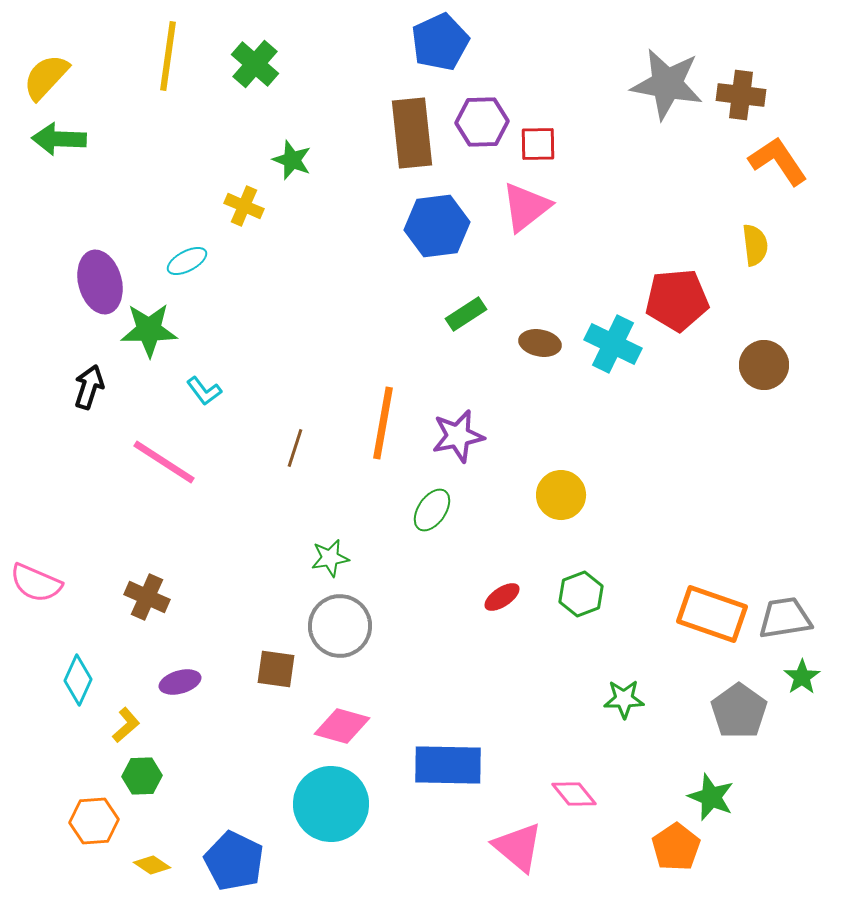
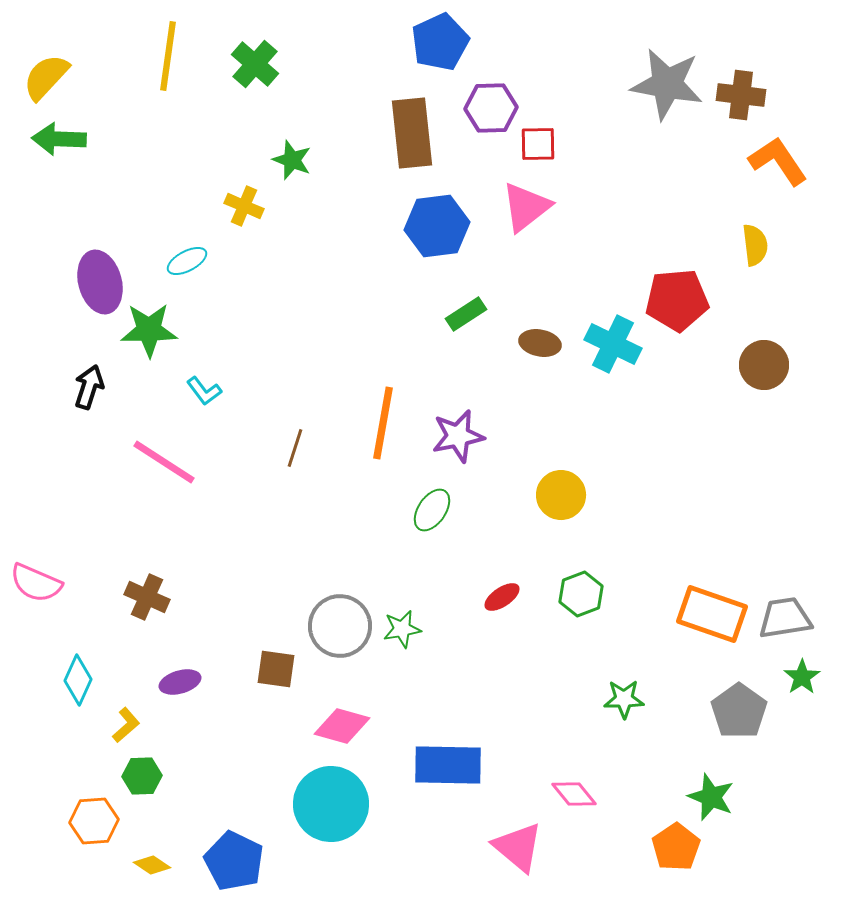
purple hexagon at (482, 122): moved 9 px right, 14 px up
green star at (330, 558): moved 72 px right, 71 px down
